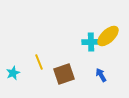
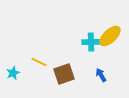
yellow ellipse: moved 2 px right
yellow line: rotated 42 degrees counterclockwise
